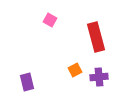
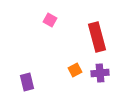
red rectangle: moved 1 px right
purple cross: moved 1 px right, 4 px up
